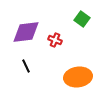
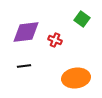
black line: moved 2 px left; rotated 72 degrees counterclockwise
orange ellipse: moved 2 px left, 1 px down
